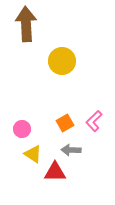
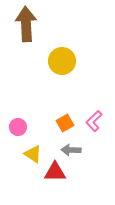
pink circle: moved 4 px left, 2 px up
